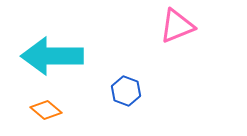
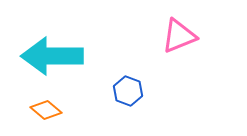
pink triangle: moved 2 px right, 10 px down
blue hexagon: moved 2 px right
